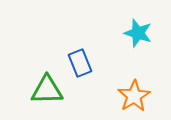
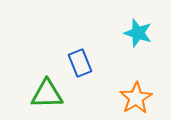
green triangle: moved 4 px down
orange star: moved 2 px right, 2 px down
